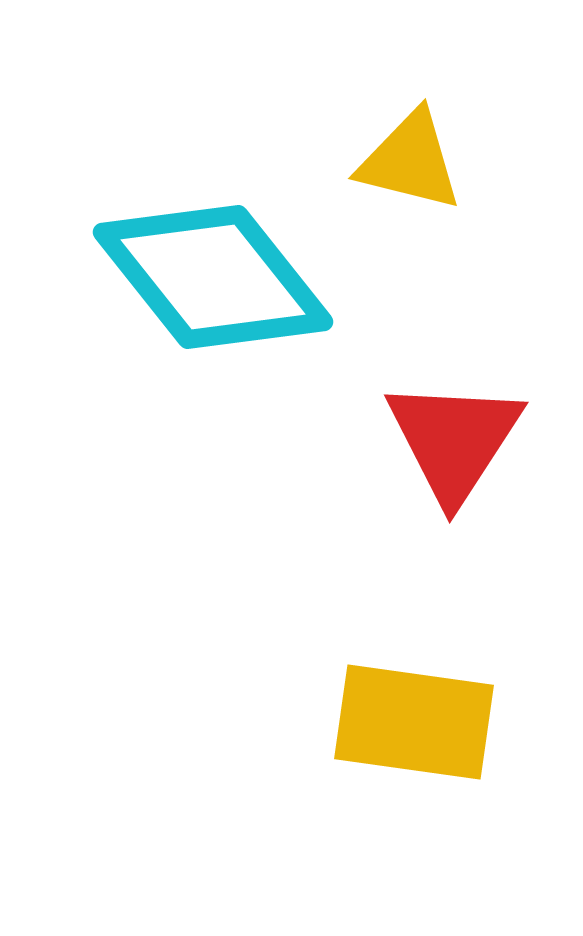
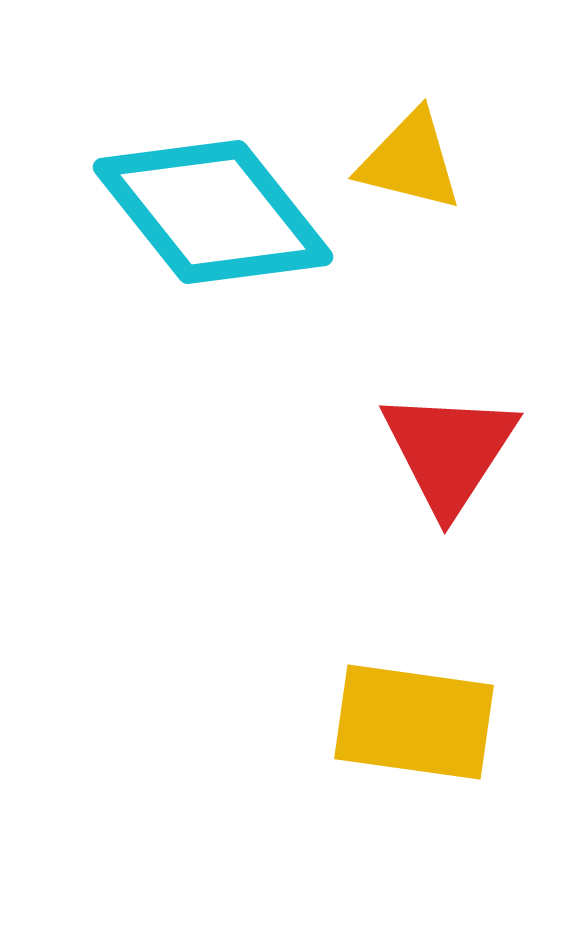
cyan diamond: moved 65 px up
red triangle: moved 5 px left, 11 px down
